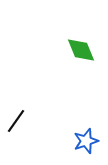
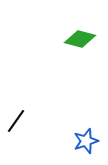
green diamond: moved 1 px left, 11 px up; rotated 52 degrees counterclockwise
